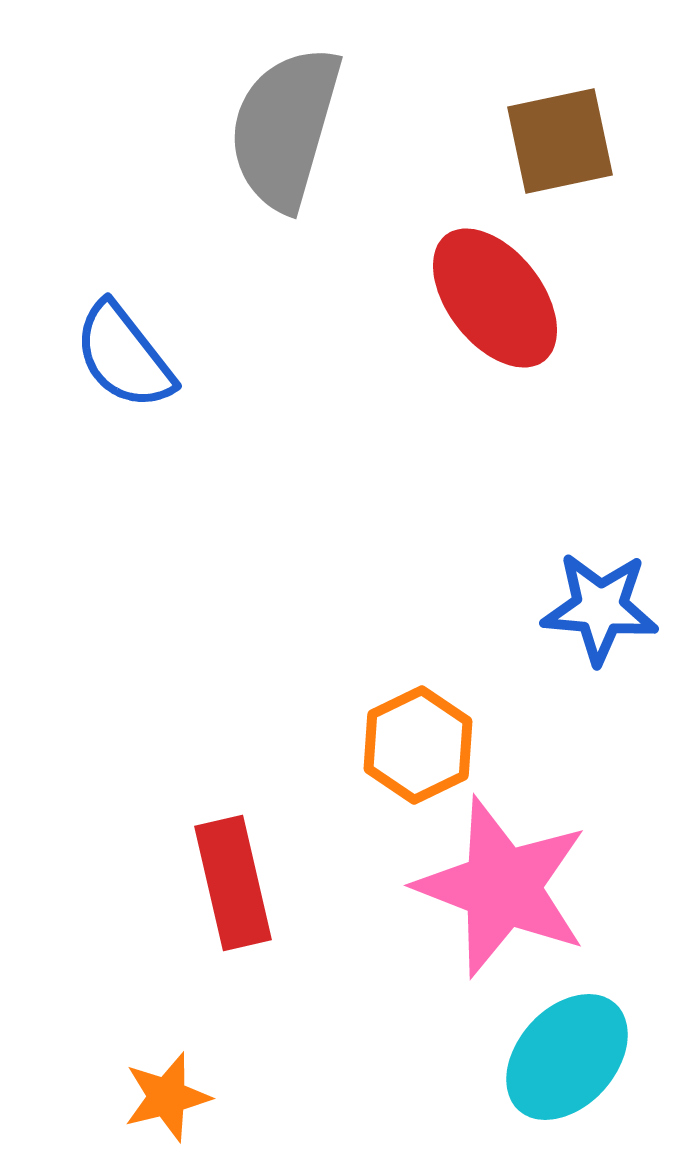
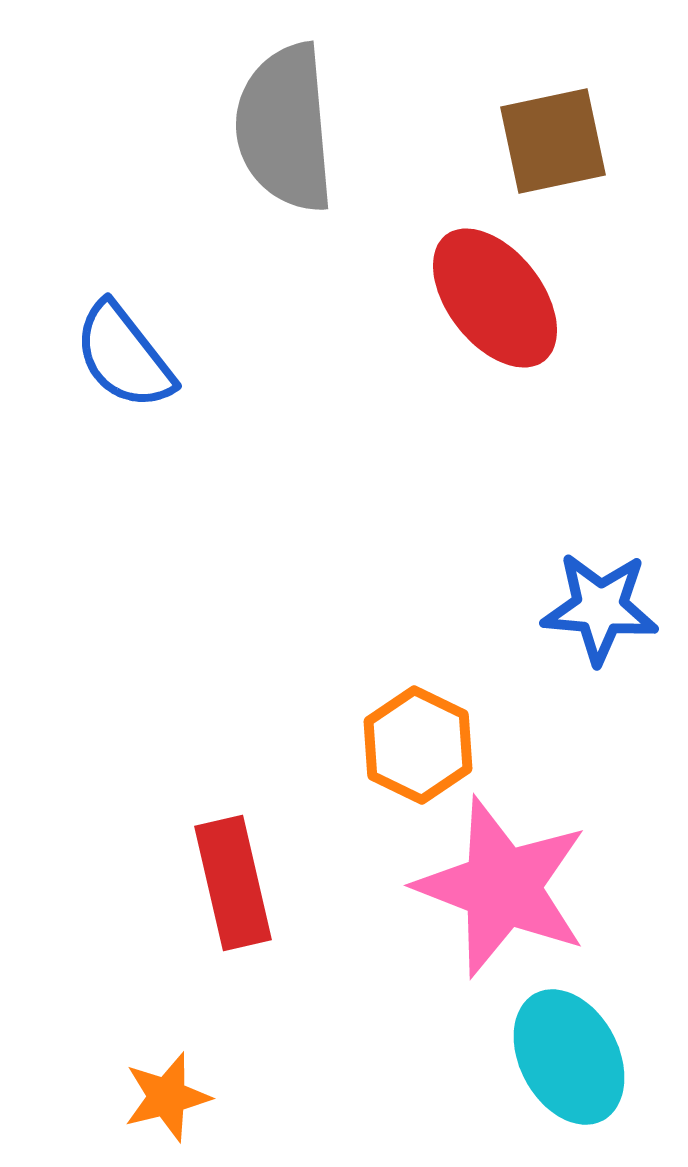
gray semicircle: rotated 21 degrees counterclockwise
brown square: moved 7 px left
orange hexagon: rotated 8 degrees counterclockwise
cyan ellipse: moved 2 px right; rotated 70 degrees counterclockwise
